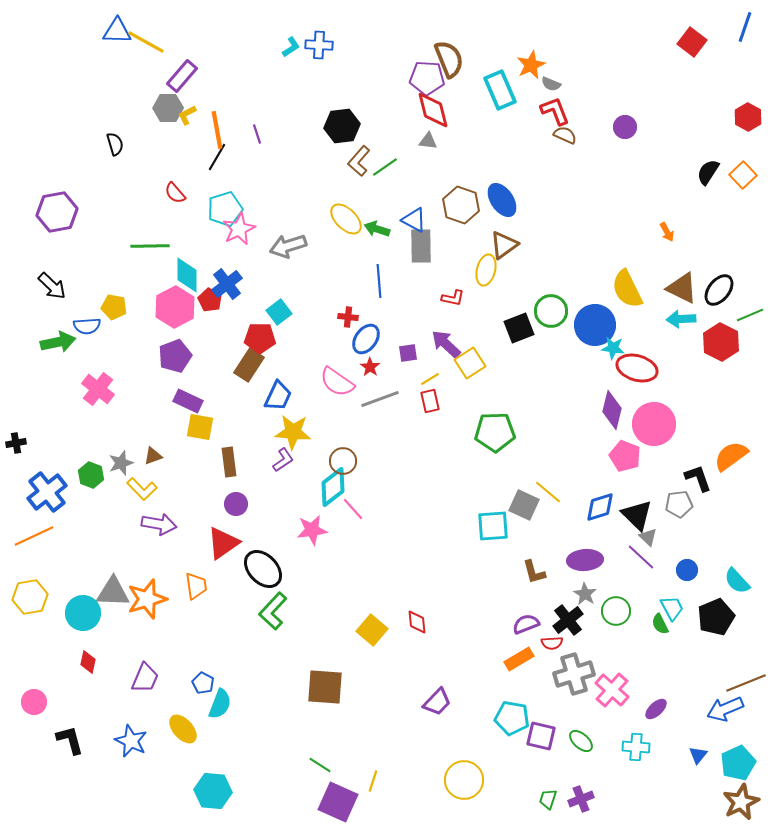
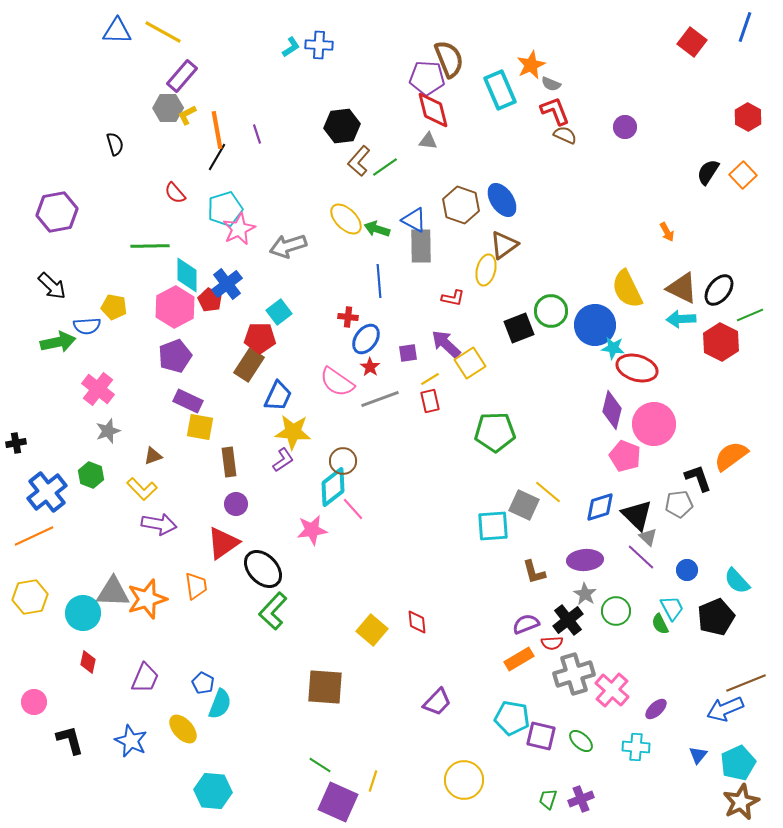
yellow line at (146, 42): moved 17 px right, 10 px up
gray star at (121, 463): moved 13 px left, 32 px up
